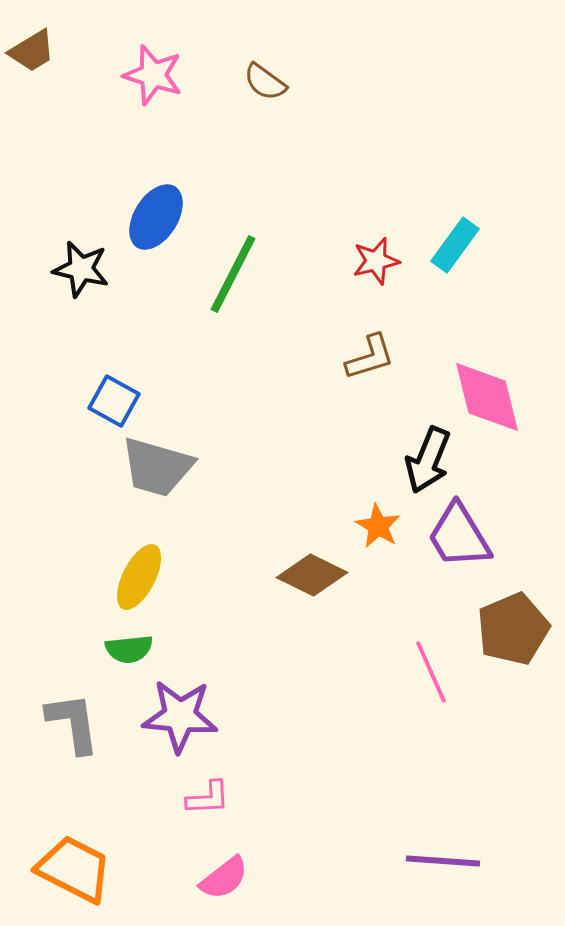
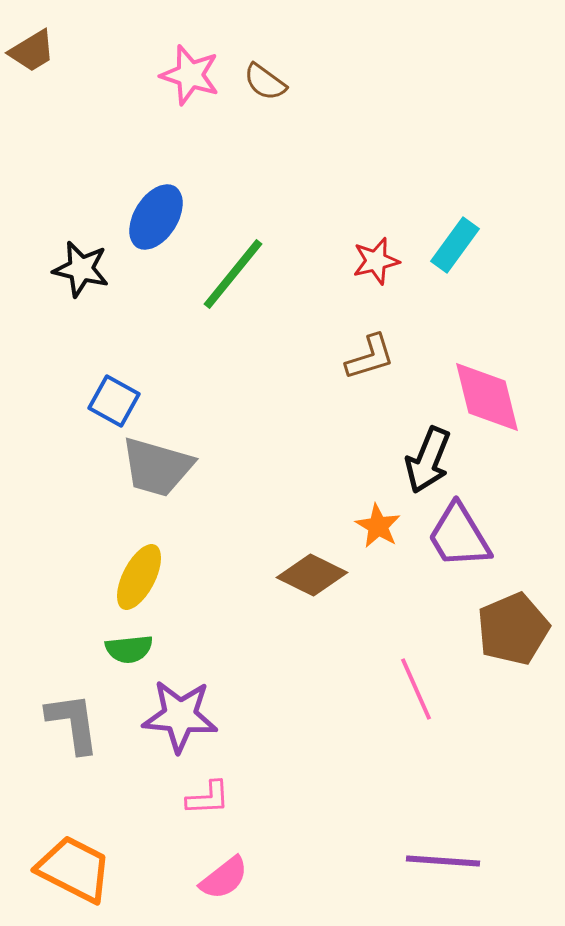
pink star: moved 37 px right
green line: rotated 12 degrees clockwise
pink line: moved 15 px left, 17 px down
